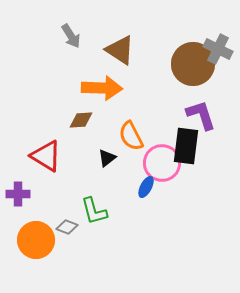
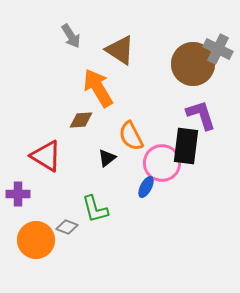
orange arrow: moved 4 px left; rotated 123 degrees counterclockwise
green L-shape: moved 1 px right, 2 px up
